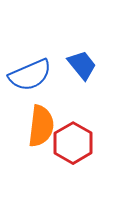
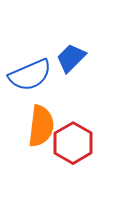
blue trapezoid: moved 11 px left, 7 px up; rotated 96 degrees counterclockwise
